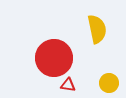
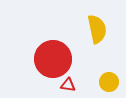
red circle: moved 1 px left, 1 px down
yellow circle: moved 1 px up
